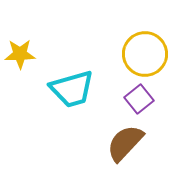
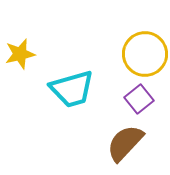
yellow star: rotated 12 degrees counterclockwise
